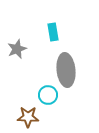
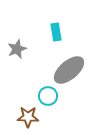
cyan rectangle: moved 3 px right
gray ellipse: moved 3 px right; rotated 56 degrees clockwise
cyan circle: moved 1 px down
